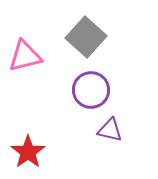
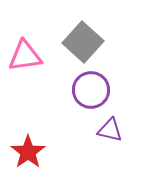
gray square: moved 3 px left, 5 px down
pink triangle: rotated 6 degrees clockwise
